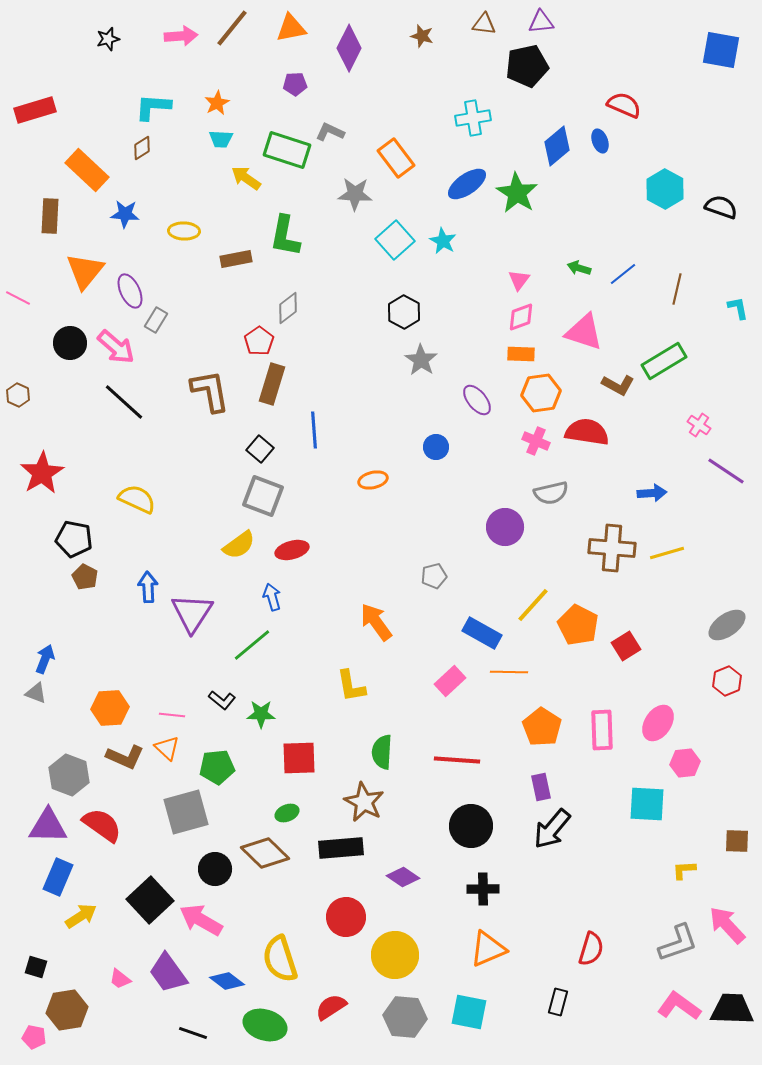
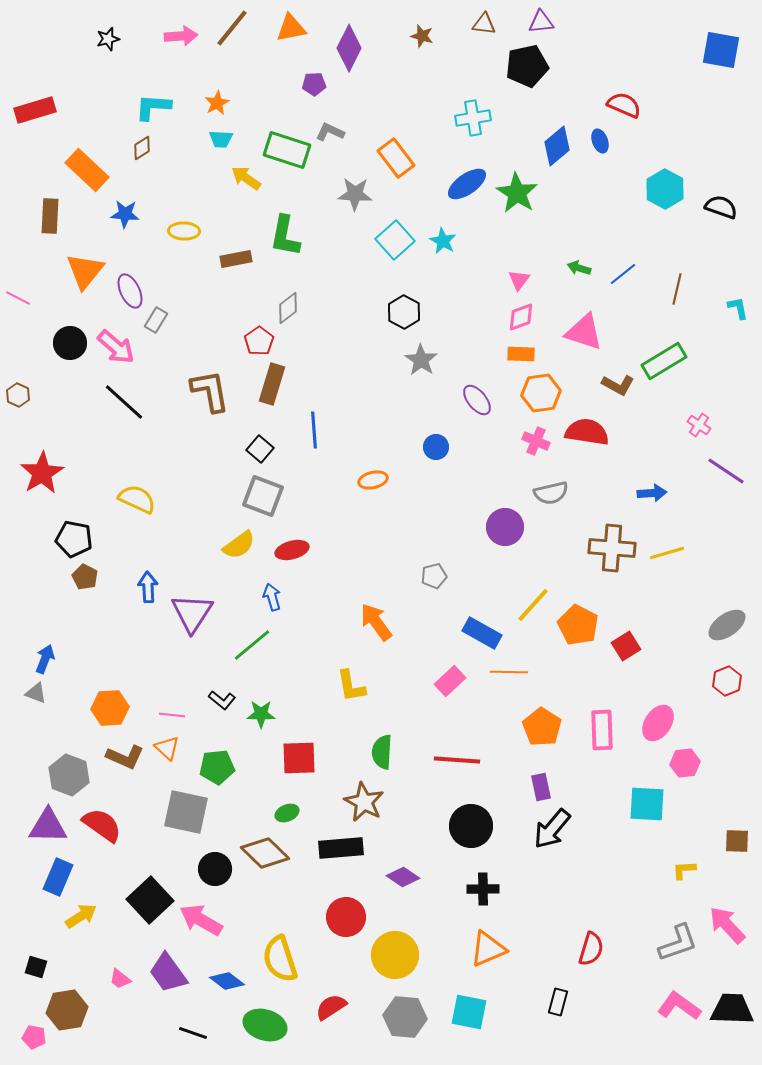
purple pentagon at (295, 84): moved 19 px right
gray square at (186, 812): rotated 27 degrees clockwise
